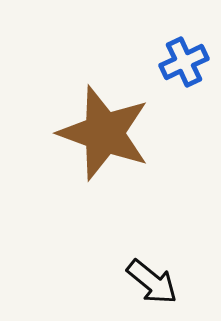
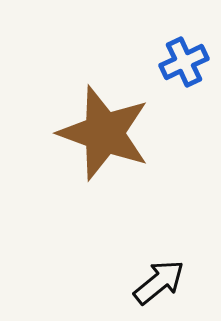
black arrow: moved 7 px right; rotated 78 degrees counterclockwise
